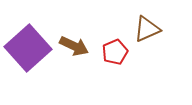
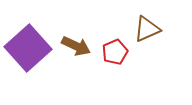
brown arrow: moved 2 px right
